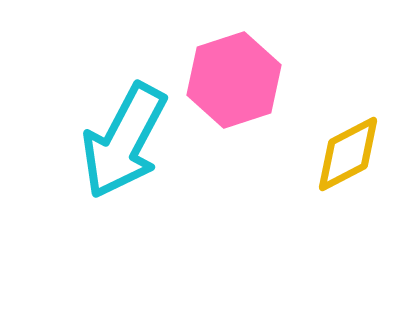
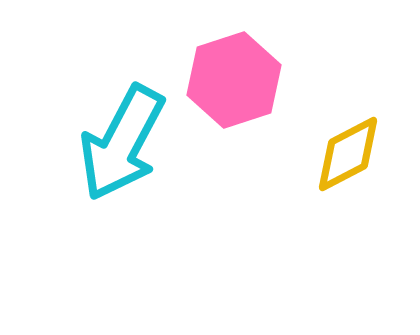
cyan arrow: moved 2 px left, 2 px down
